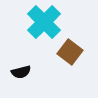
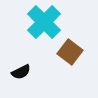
black semicircle: rotated 12 degrees counterclockwise
